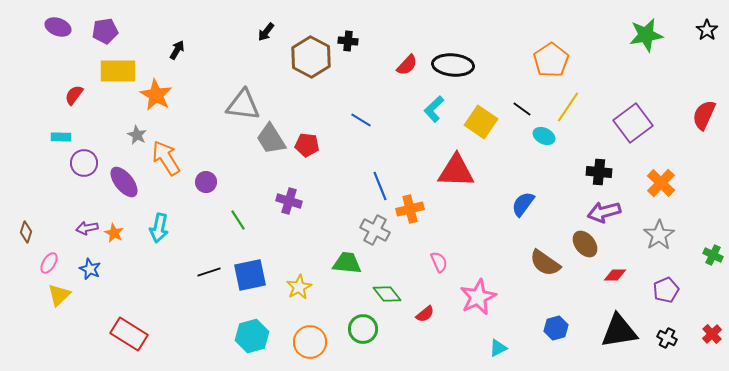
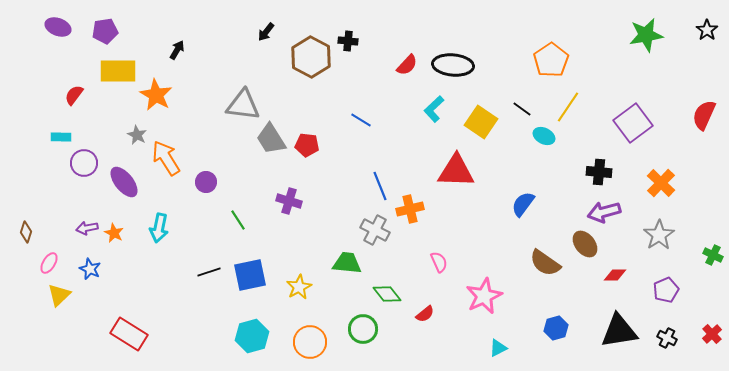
pink star at (478, 297): moved 6 px right, 1 px up
